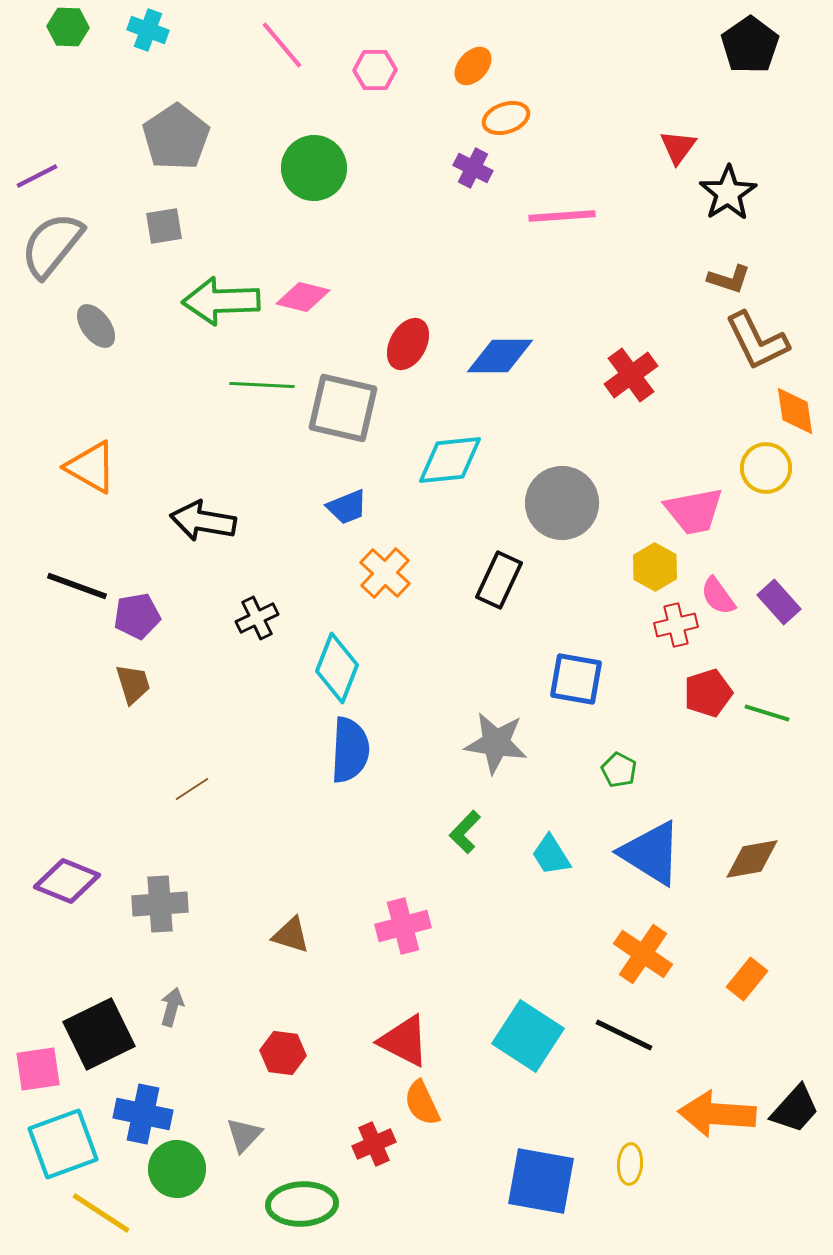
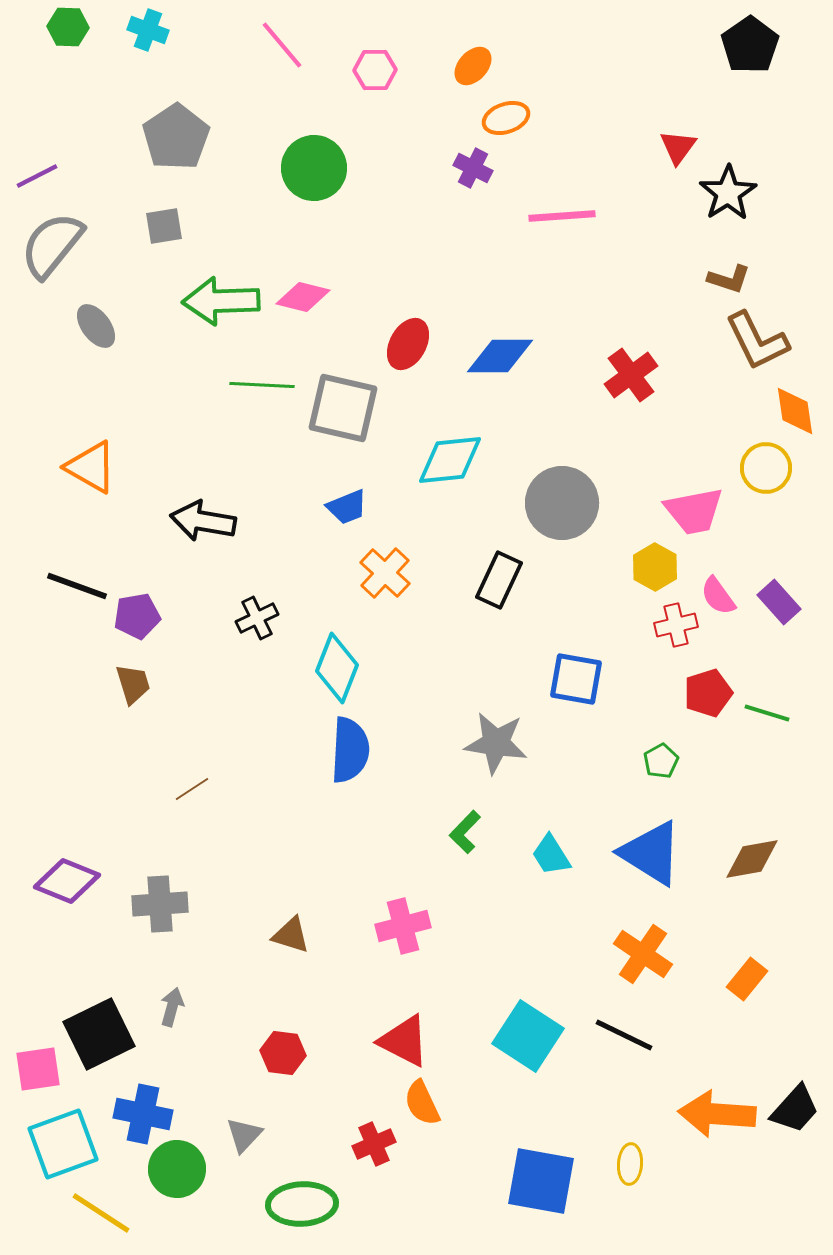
green pentagon at (619, 770): moved 42 px right, 9 px up; rotated 16 degrees clockwise
